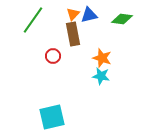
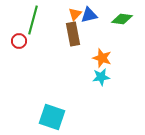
orange triangle: moved 2 px right
green line: rotated 20 degrees counterclockwise
red circle: moved 34 px left, 15 px up
cyan star: moved 1 px down; rotated 18 degrees counterclockwise
cyan square: rotated 32 degrees clockwise
